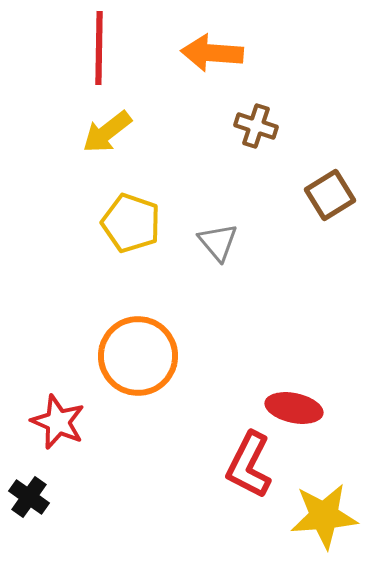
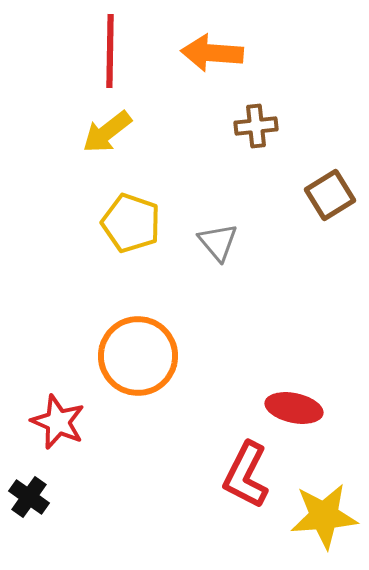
red line: moved 11 px right, 3 px down
brown cross: rotated 24 degrees counterclockwise
red L-shape: moved 3 px left, 10 px down
